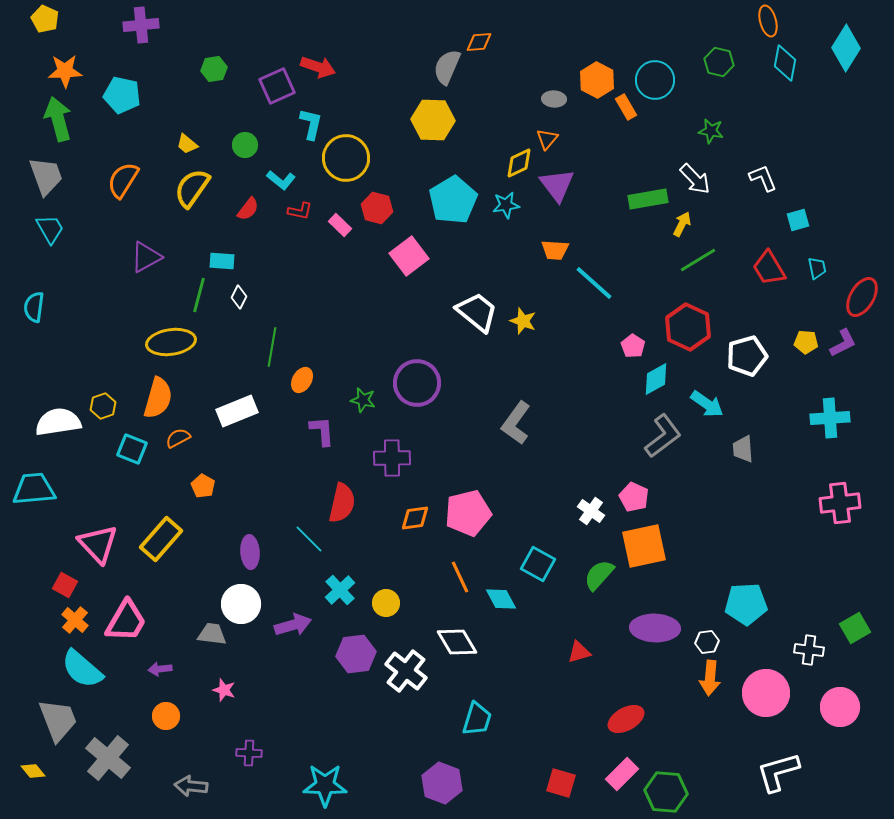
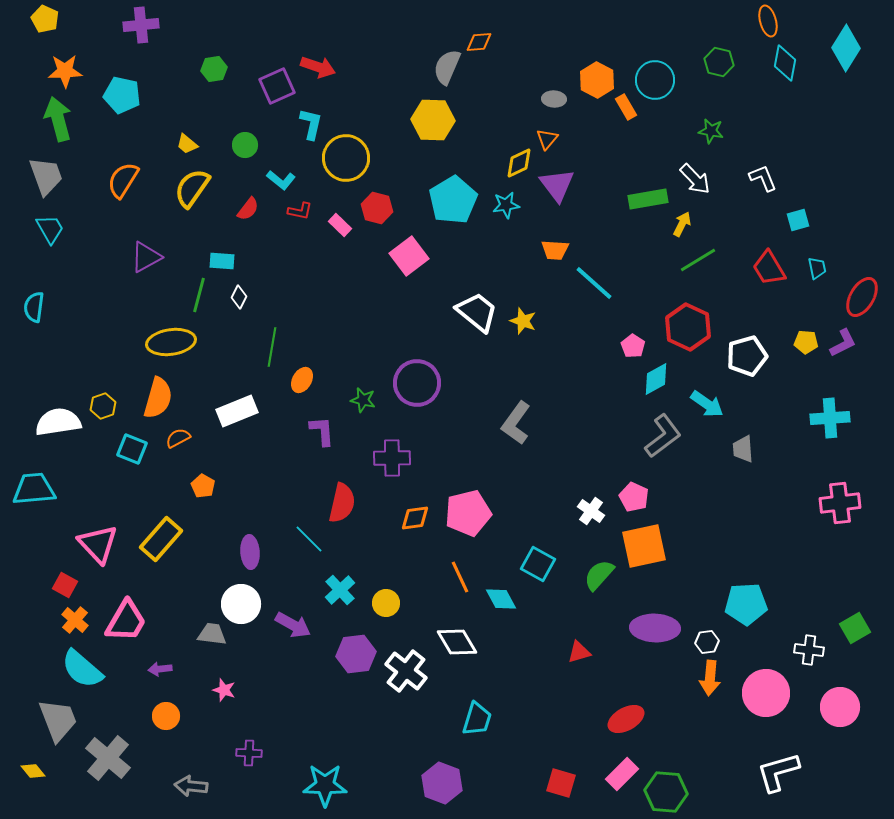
purple arrow at (293, 625): rotated 45 degrees clockwise
